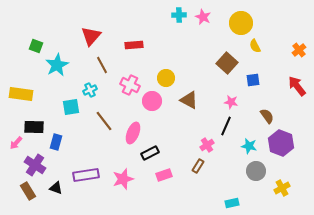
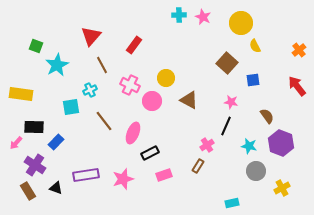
red rectangle at (134, 45): rotated 48 degrees counterclockwise
blue rectangle at (56, 142): rotated 28 degrees clockwise
